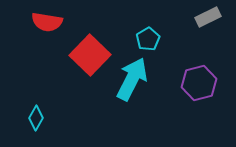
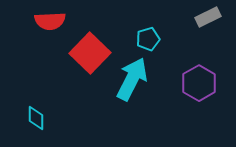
red semicircle: moved 3 px right, 1 px up; rotated 12 degrees counterclockwise
cyan pentagon: rotated 15 degrees clockwise
red square: moved 2 px up
purple hexagon: rotated 16 degrees counterclockwise
cyan diamond: rotated 30 degrees counterclockwise
